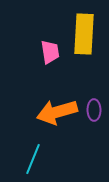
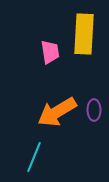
orange arrow: rotated 15 degrees counterclockwise
cyan line: moved 1 px right, 2 px up
